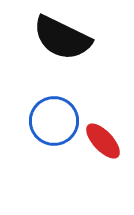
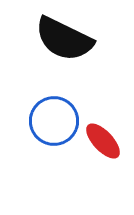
black semicircle: moved 2 px right, 1 px down
